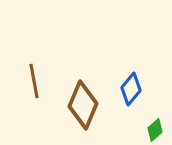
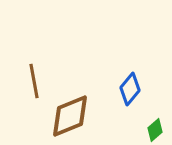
blue diamond: moved 1 px left
brown diamond: moved 13 px left, 11 px down; rotated 45 degrees clockwise
